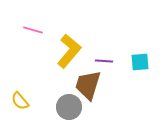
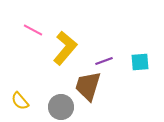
pink line: rotated 12 degrees clockwise
yellow L-shape: moved 4 px left, 3 px up
purple line: rotated 24 degrees counterclockwise
brown trapezoid: moved 1 px down
gray circle: moved 8 px left
